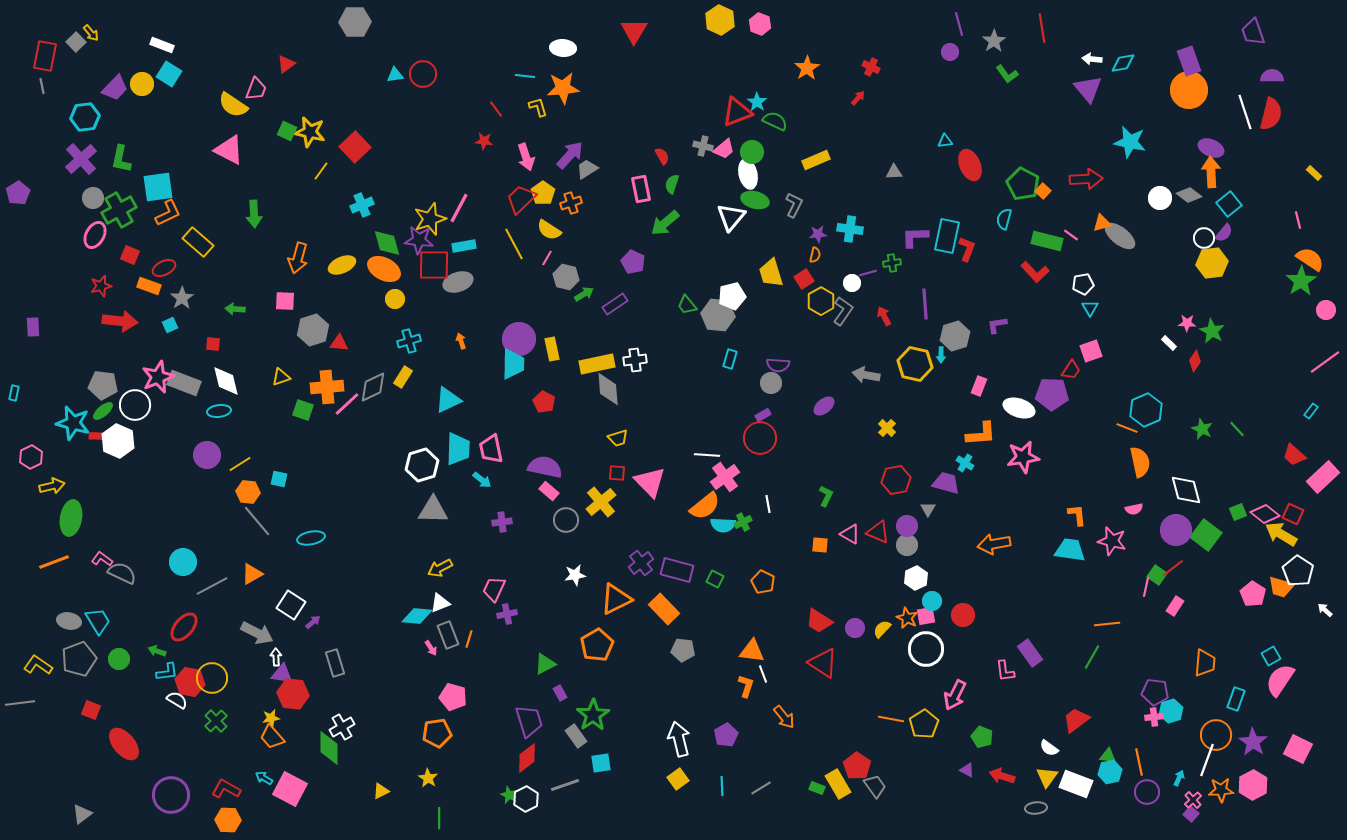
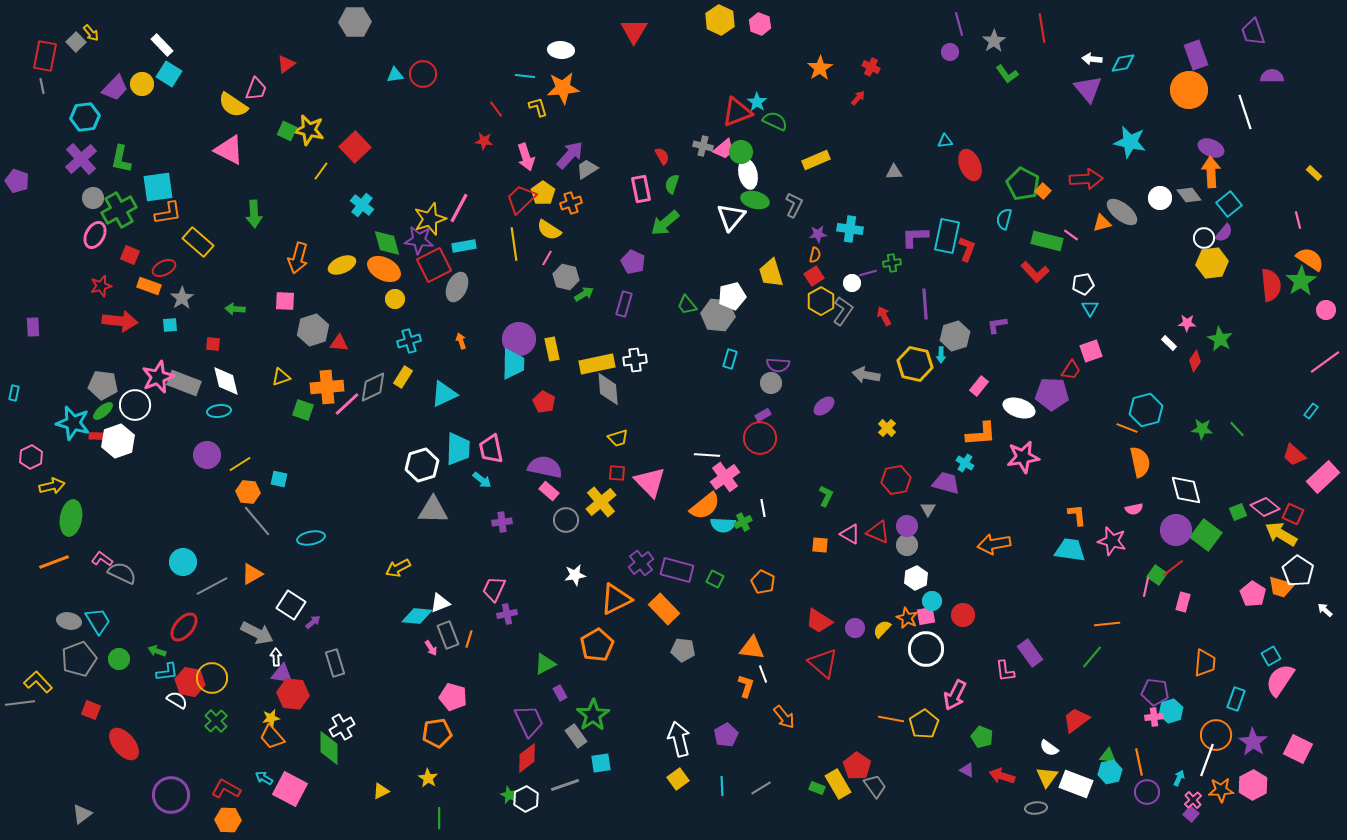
white rectangle at (162, 45): rotated 25 degrees clockwise
white ellipse at (563, 48): moved 2 px left, 2 px down
purple rectangle at (1189, 61): moved 7 px right, 6 px up
orange star at (807, 68): moved 13 px right
red semicircle at (1271, 114): moved 171 px down; rotated 20 degrees counterclockwise
yellow star at (310, 132): moved 1 px left, 2 px up
green circle at (752, 152): moved 11 px left
purple pentagon at (18, 193): moved 1 px left, 12 px up; rotated 20 degrees counterclockwise
gray diamond at (1189, 195): rotated 15 degrees clockwise
cyan cross at (362, 205): rotated 30 degrees counterclockwise
orange L-shape at (168, 213): rotated 16 degrees clockwise
gray ellipse at (1120, 236): moved 2 px right, 24 px up
yellow line at (514, 244): rotated 20 degrees clockwise
red square at (434, 265): rotated 28 degrees counterclockwise
red square at (804, 279): moved 10 px right, 3 px up
gray ellipse at (458, 282): moved 1 px left, 5 px down; rotated 48 degrees counterclockwise
purple rectangle at (615, 304): moved 9 px right; rotated 40 degrees counterclockwise
cyan square at (170, 325): rotated 21 degrees clockwise
green star at (1212, 331): moved 8 px right, 8 px down
pink rectangle at (979, 386): rotated 18 degrees clockwise
cyan triangle at (448, 400): moved 4 px left, 6 px up
cyan hexagon at (1146, 410): rotated 8 degrees clockwise
green star at (1202, 429): rotated 20 degrees counterclockwise
white hexagon at (118, 441): rotated 16 degrees clockwise
white line at (768, 504): moved 5 px left, 4 px down
pink diamond at (1265, 514): moved 7 px up
yellow arrow at (440, 568): moved 42 px left
pink rectangle at (1175, 606): moved 8 px right, 4 px up; rotated 18 degrees counterclockwise
orange triangle at (752, 651): moved 3 px up
green line at (1092, 657): rotated 10 degrees clockwise
red triangle at (823, 663): rotated 8 degrees clockwise
yellow L-shape at (38, 665): moved 17 px down; rotated 12 degrees clockwise
purple trapezoid at (529, 721): rotated 8 degrees counterclockwise
